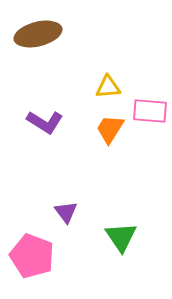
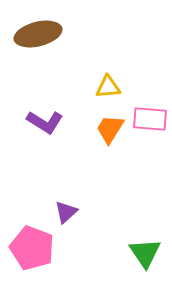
pink rectangle: moved 8 px down
purple triangle: rotated 25 degrees clockwise
green triangle: moved 24 px right, 16 px down
pink pentagon: moved 8 px up
